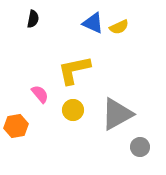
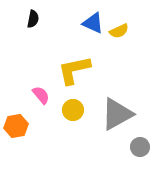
yellow semicircle: moved 4 px down
pink semicircle: moved 1 px right, 1 px down
